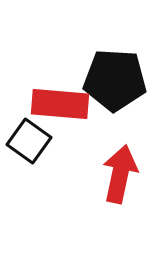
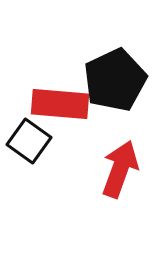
black pentagon: rotated 28 degrees counterclockwise
red arrow: moved 5 px up; rotated 8 degrees clockwise
